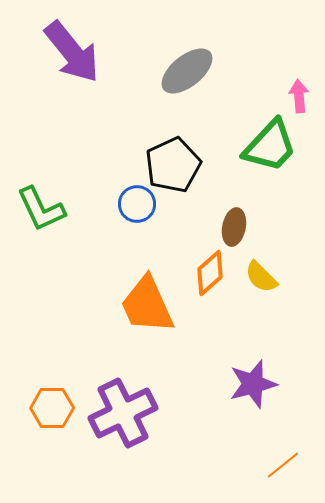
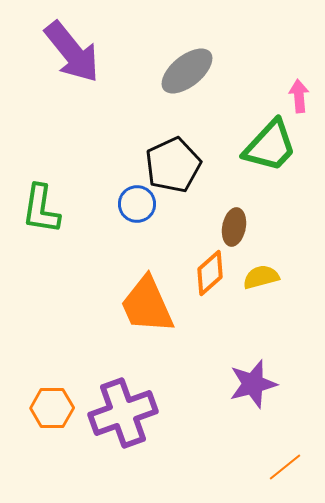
green L-shape: rotated 34 degrees clockwise
yellow semicircle: rotated 120 degrees clockwise
purple cross: rotated 6 degrees clockwise
orange line: moved 2 px right, 2 px down
